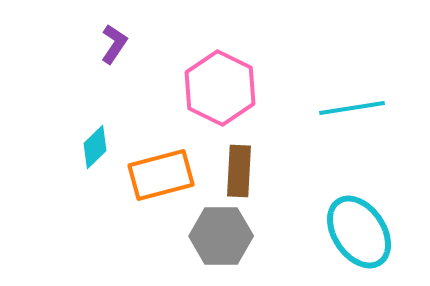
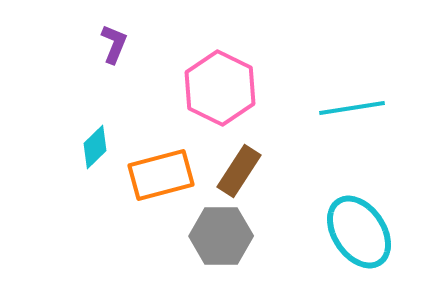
purple L-shape: rotated 12 degrees counterclockwise
brown rectangle: rotated 30 degrees clockwise
